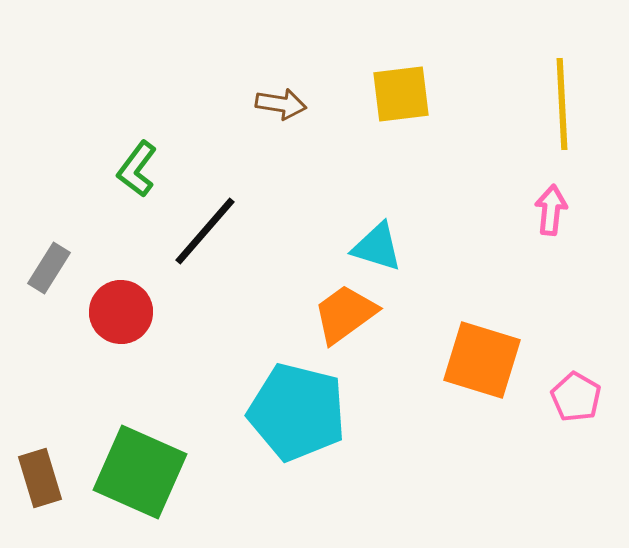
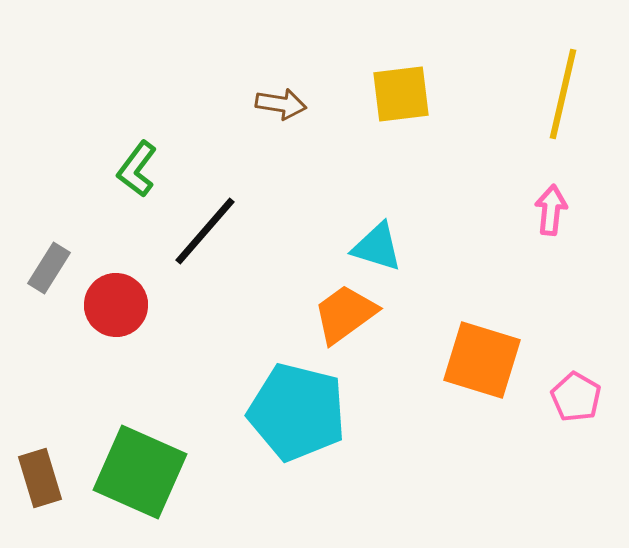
yellow line: moved 1 px right, 10 px up; rotated 16 degrees clockwise
red circle: moved 5 px left, 7 px up
